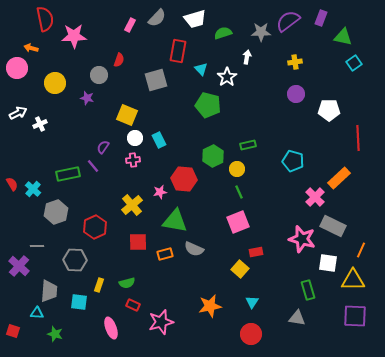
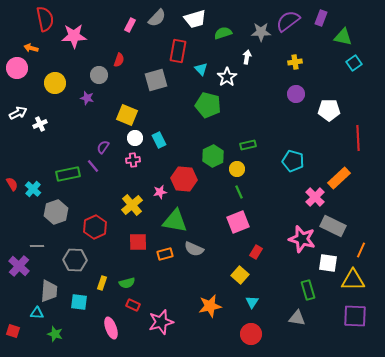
red rectangle at (256, 252): rotated 48 degrees counterclockwise
yellow square at (240, 269): moved 6 px down
yellow rectangle at (99, 285): moved 3 px right, 2 px up
